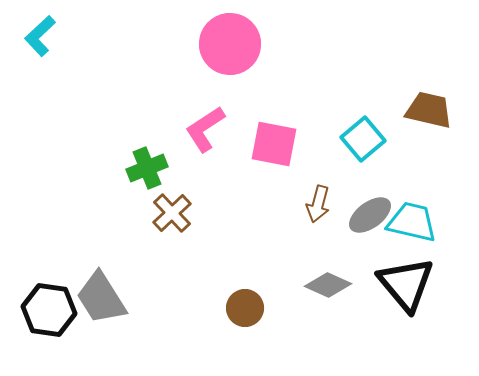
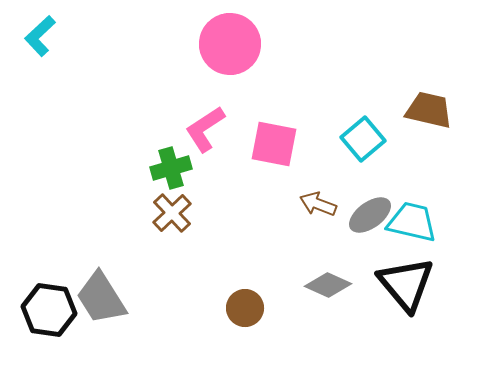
green cross: moved 24 px right; rotated 6 degrees clockwise
brown arrow: rotated 96 degrees clockwise
